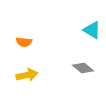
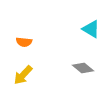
cyan triangle: moved 1 px left, 1 px up
yellow arrow: moved 4 px left; rotated 145 degrees clockwise
